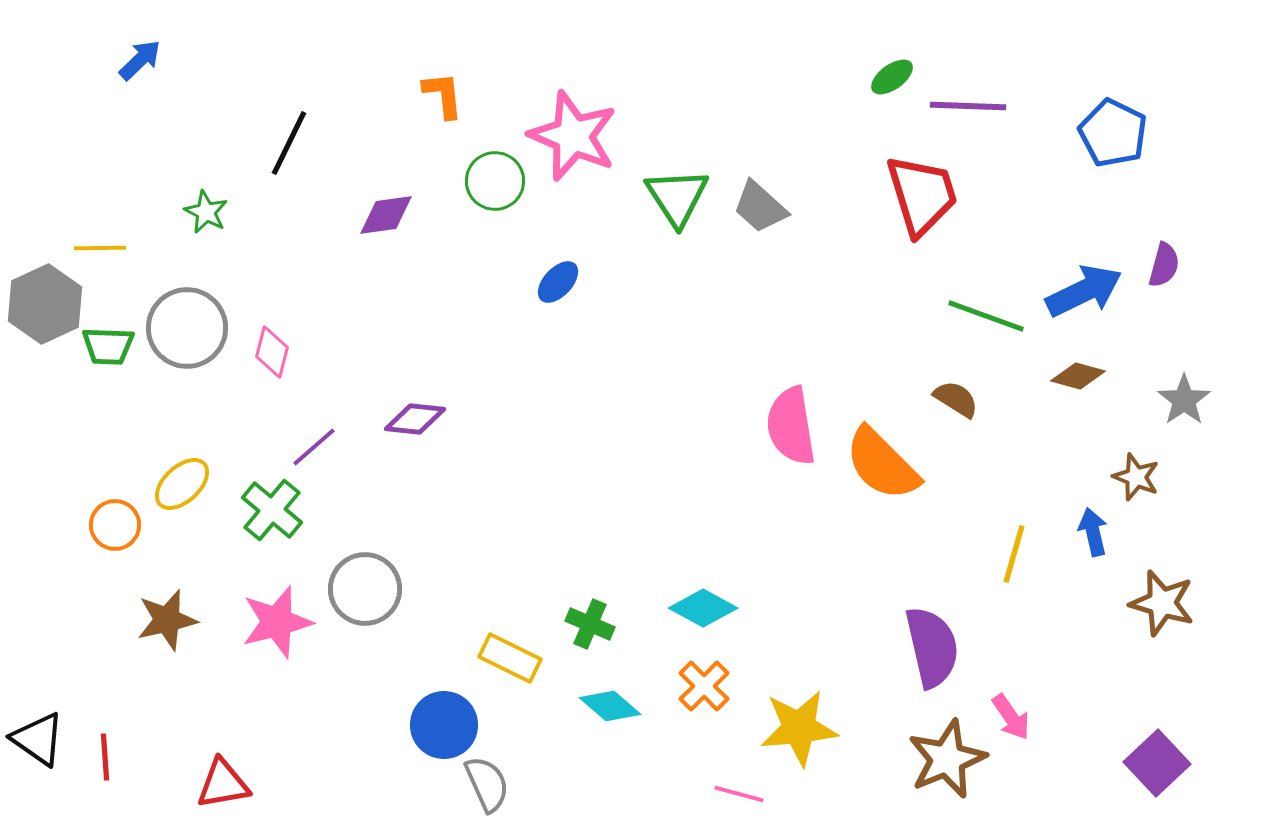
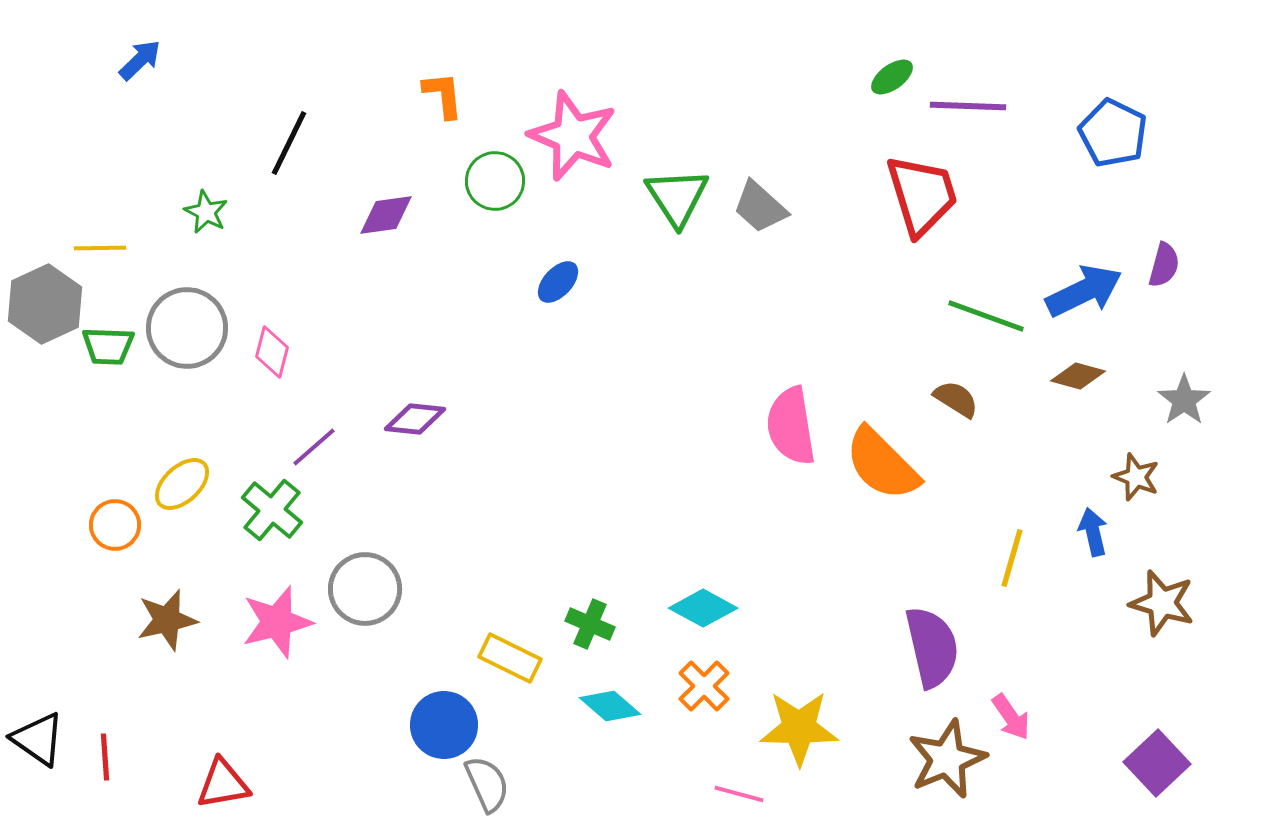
yellow line at (1014, 554): moved 2 px left, 4 px down
yellow star at (799, 728): rotated 6 degrees clockwise
